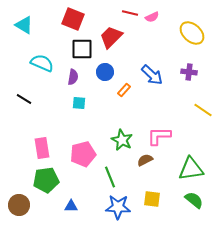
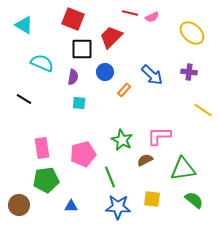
green triangle: moved 8 px left
